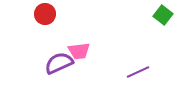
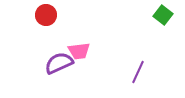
red circle: moved 1 px right, 1 px down
purple line: rotated 40 degrees counterclockwise
